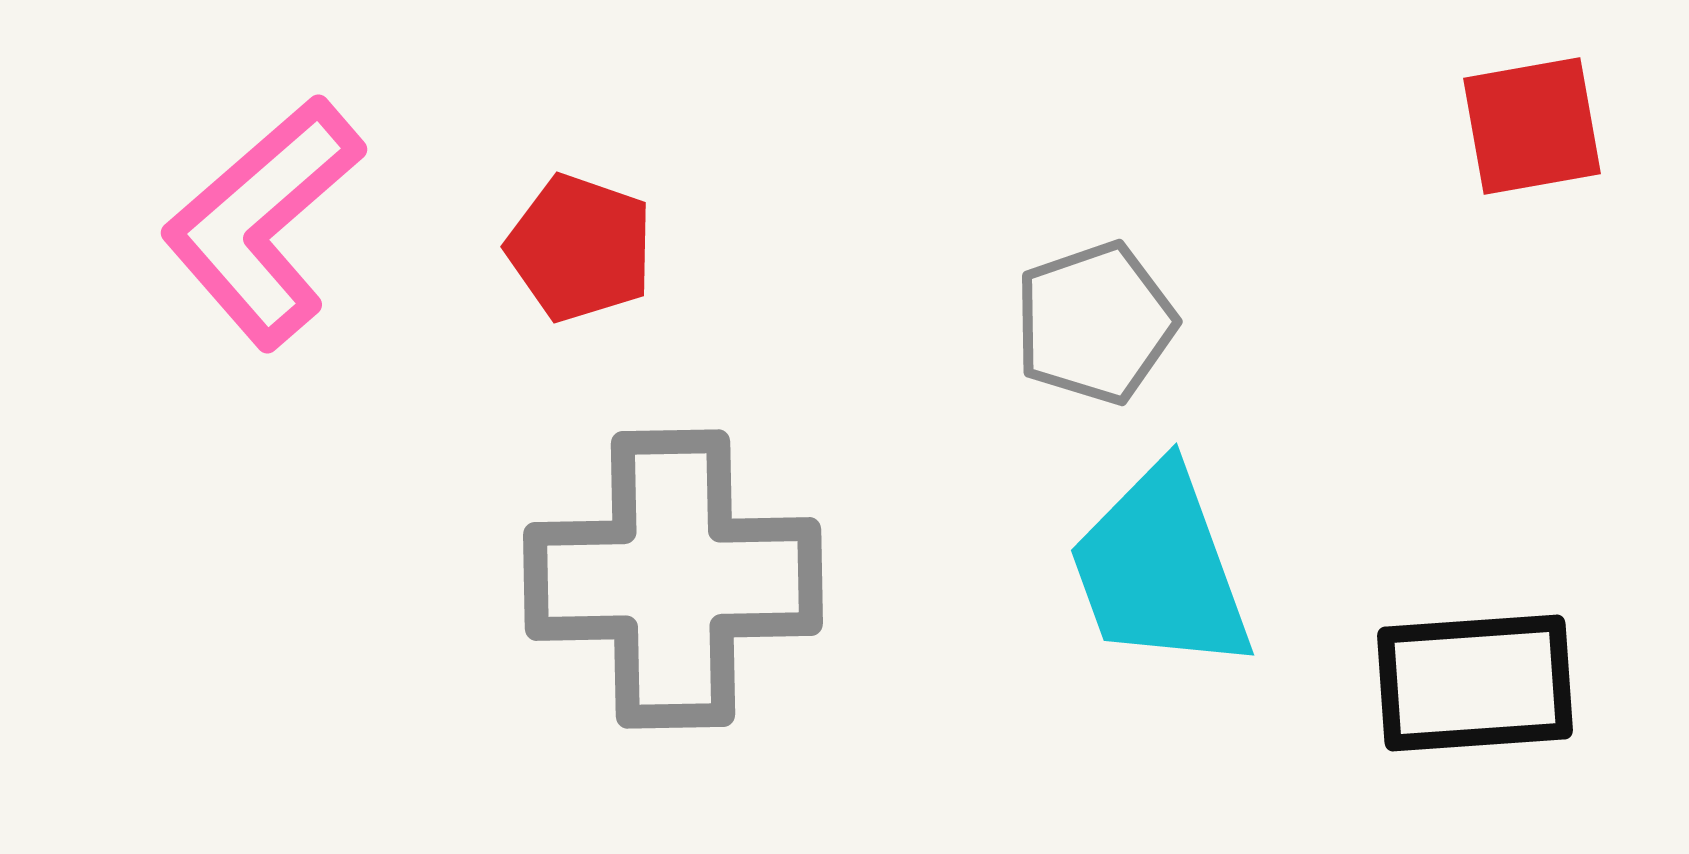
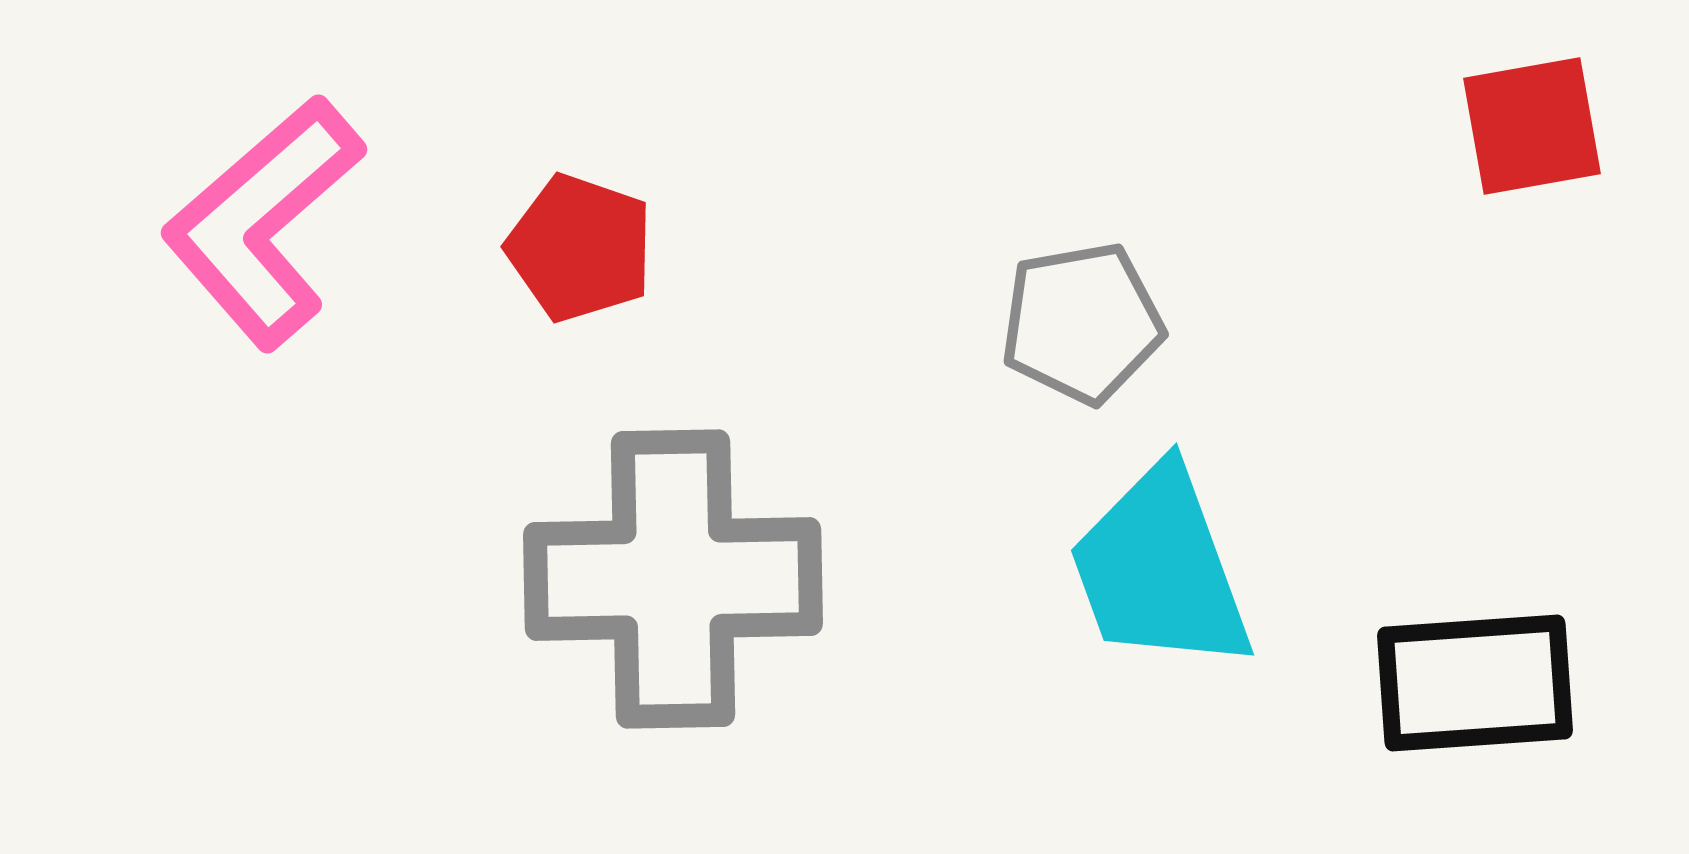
gray pentagon: moved 13 px left; rotated 9 degrees clockwise
